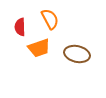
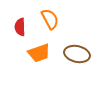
orange trapezoid: moved 5 px down
